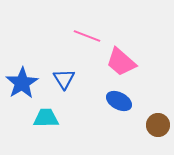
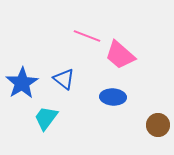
pink trapezoid: moved 1 px left, 7 px up
blue triangle: rotated 20 degrees counterclockwise
blue ellipse: moved 6 px left, 4 px up; rotated 25 degrees counterclockwise
cyan trapezoid: rotated 52 degrees counterclockwise
